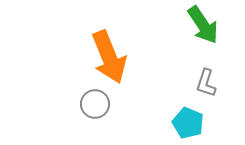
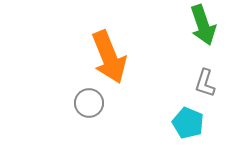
green arrow: rotated 15 degrees clockwise
gray L-shape: moved 1 px left
gray circle: moved 6 px left, 1 px up
